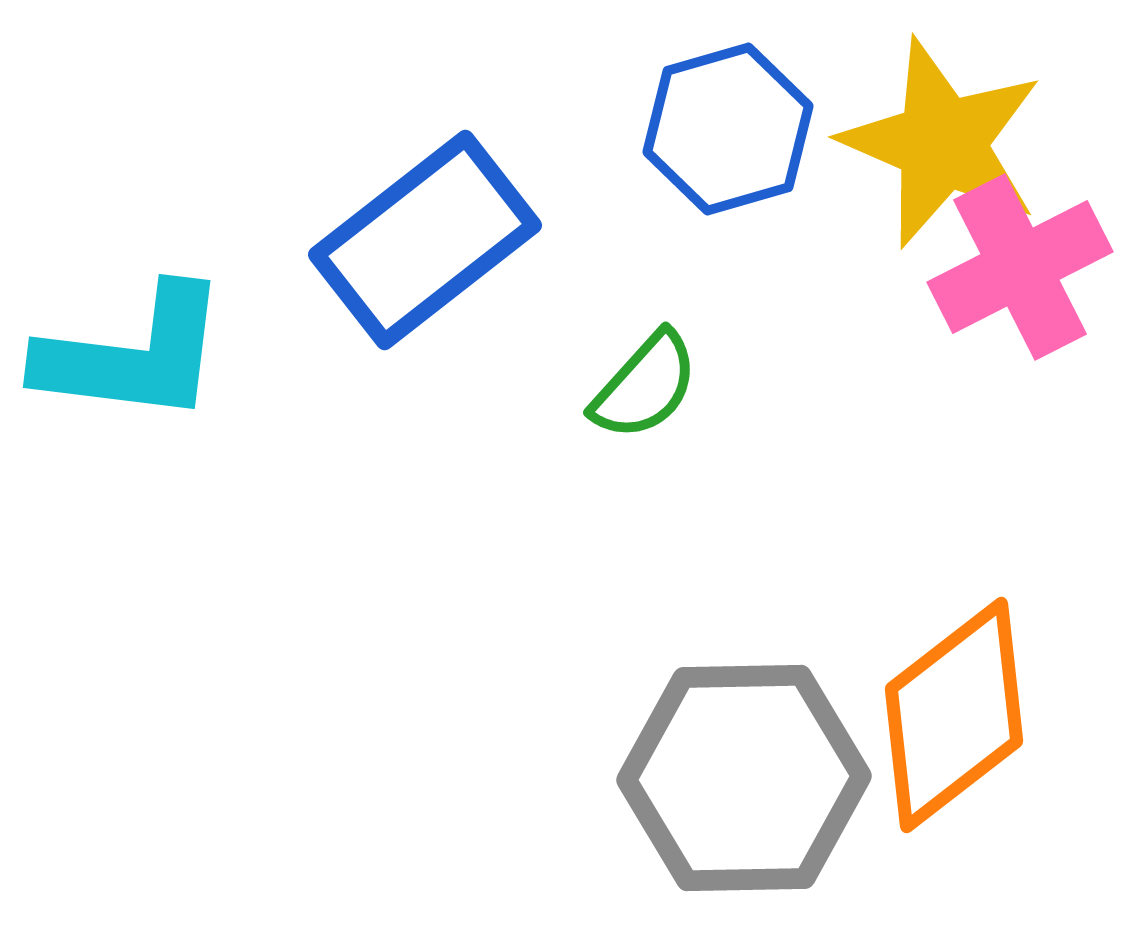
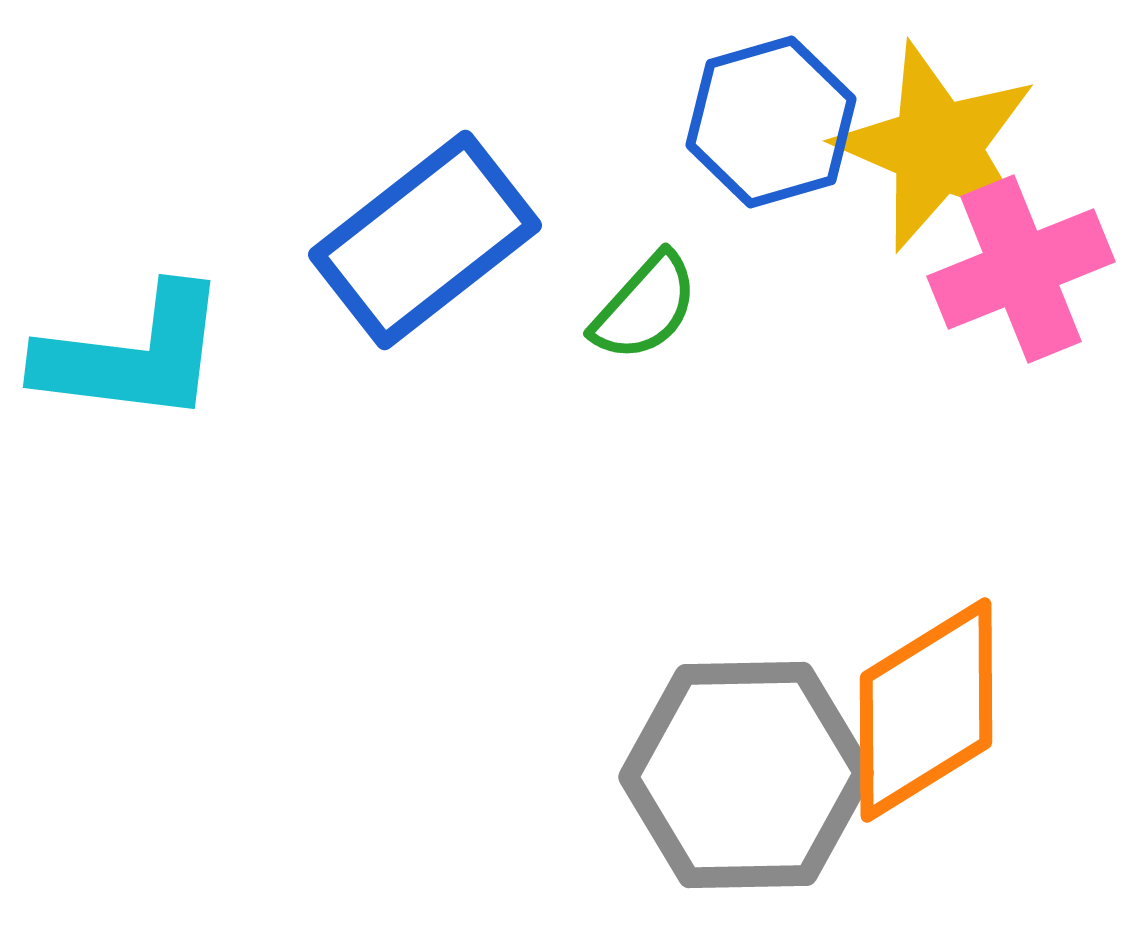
blue hexagon: moved 43 px right, 7 px up
yellow star: moved 5 px left, 4 px down
pink cross: moved 1 px right, 2 px down; rotated 5 degrees clockwise
green semicircle: moved 79 px up
orange diamond: moved 28 px left, 5 px up; rotated 6 degrees clockwise
gray hexagon: moved 2 px right, 3 px up
